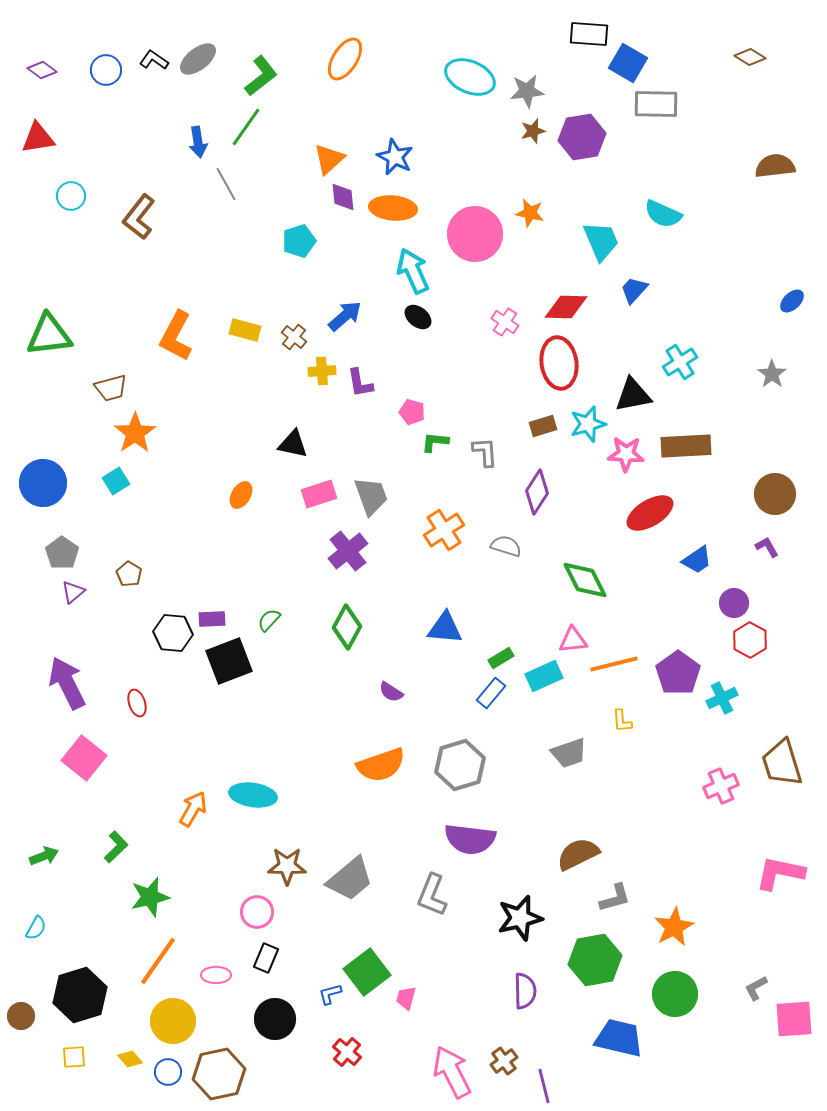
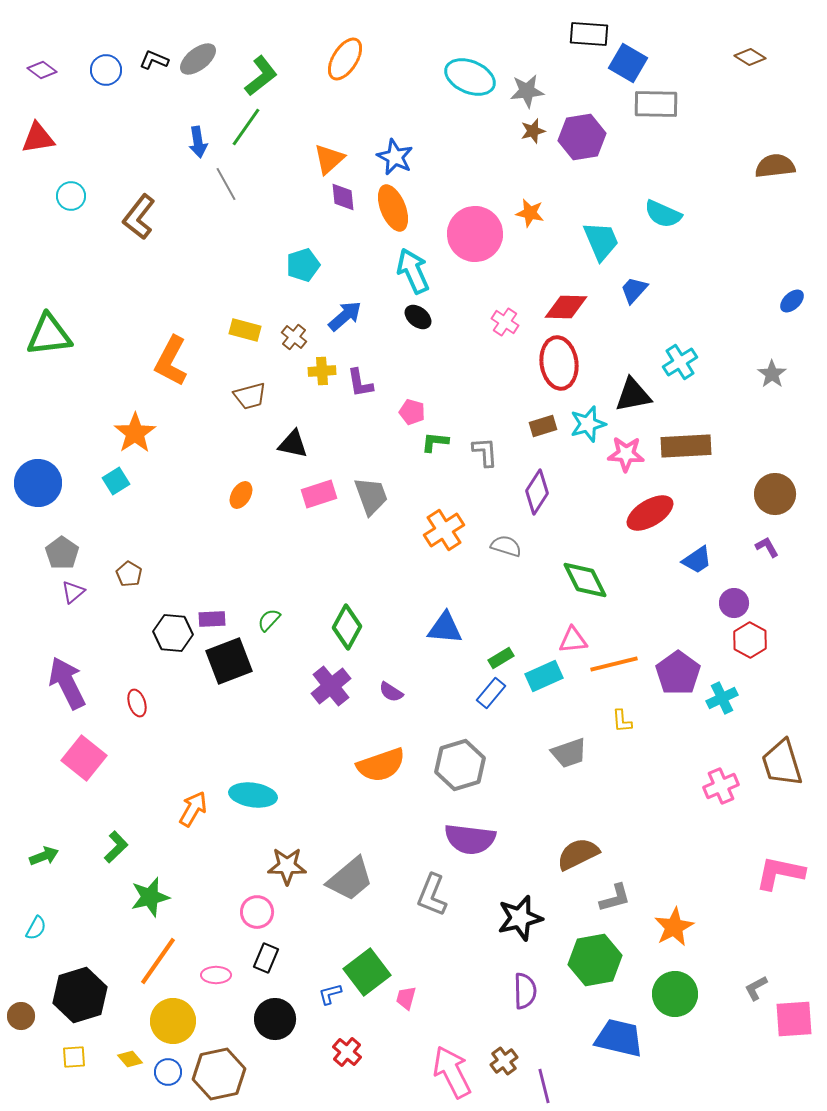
black L-shape at (154, 60): rotated 12 degrees counterclockwise
orange ellipse at (393, 208): rotated 63 degrees clockwise
cyan pentagon at (299, 241): moved 4 px right, 24 px down
orange L-shape at (176, 336): moved 5 px left, 25 px down
brown trapezoid at (111, 388): moved 139 px right, 8 px down
blue circle at (43, 483): moved 5 px left
purple cross at (348, 551): moved 17 px left, 135 px down
